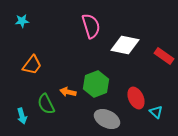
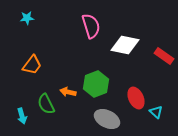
cyan star: moved 5 px right, 3 px up
